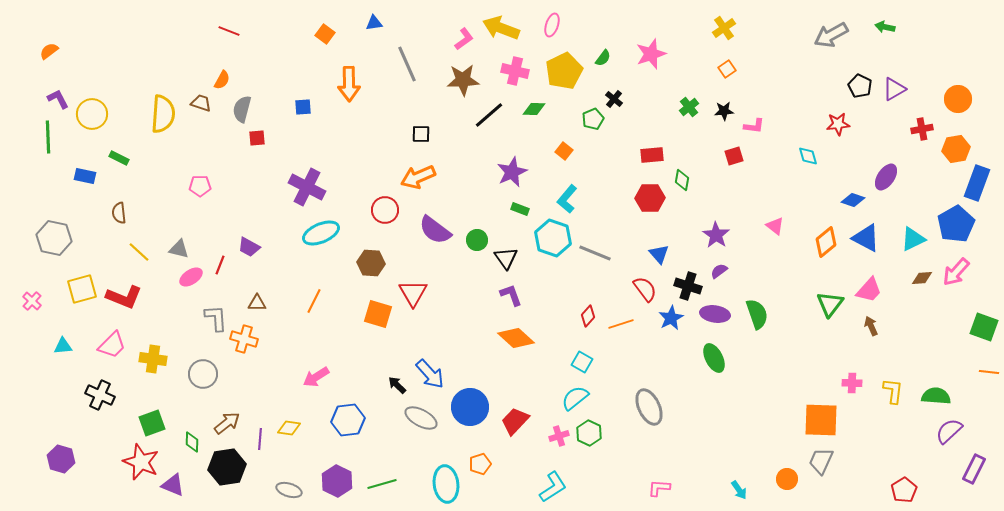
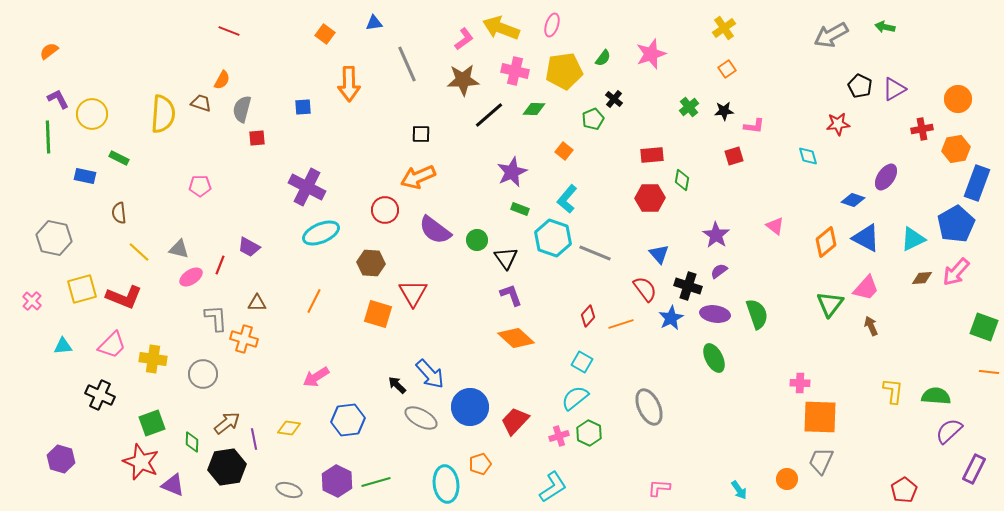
yellow pentagon at (564, 71): rotated 18 degrees clockwise
pink trapezoid at (869, 290): moved 3 px left, 2 px up
pink cross at (852, 383): moved 52 px left
orange square at (821, 420): moved 1 px left, 3 px up
purple line at (260, 439): moved 6 px left; rotated 15 degrees counterclockwise
green line at (382, 484): moved 6 px left, 2 px up
